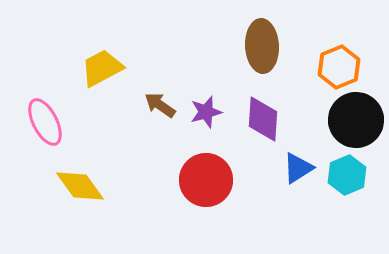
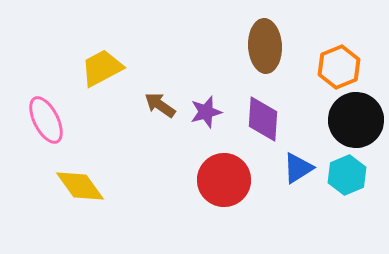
brown ellipse: moved 3 px right
pink ellipse: moved 1 px right, 2 px up
red circle: moved 18 px right
